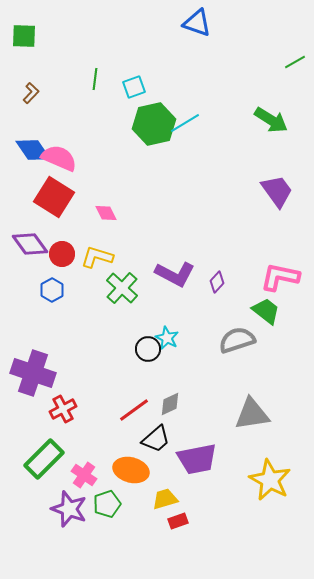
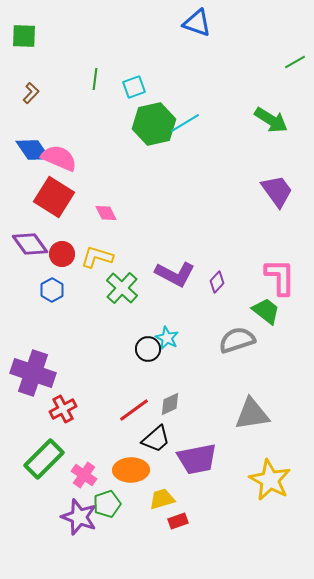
pink L-shape at (280, 277): rotated 78 degrees clockwise
orange ellipse at (131, 470): rotated 16 degrees counterclockwise
yellow trapezoid at (165, 499): moved 3 px left
purple star at (69, 509): moved 10 px right, 8 px down
